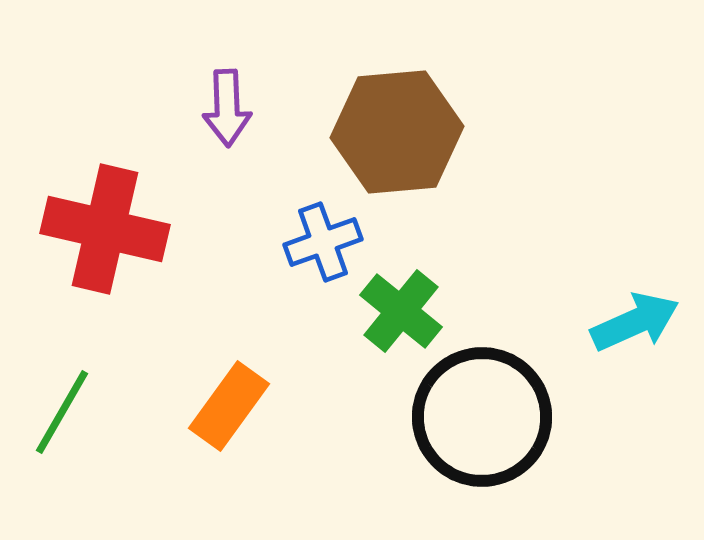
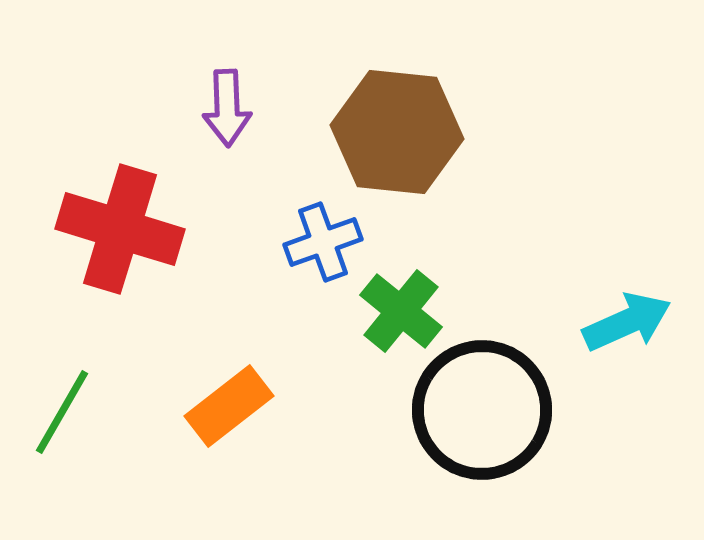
brown hexagon: rotated 11 degrees clockwise
red cross: moved 15 px right; rotated 4 degrees clockwise
cyan arrow: moved 8 px left
orange rectangle: rotated 16 degrees clockwise
black circle: moved 7 px up
